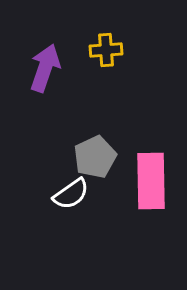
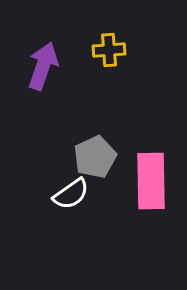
yellow cross: moved 3 px right
purple arrow: moved 2 px left, 2 px up
